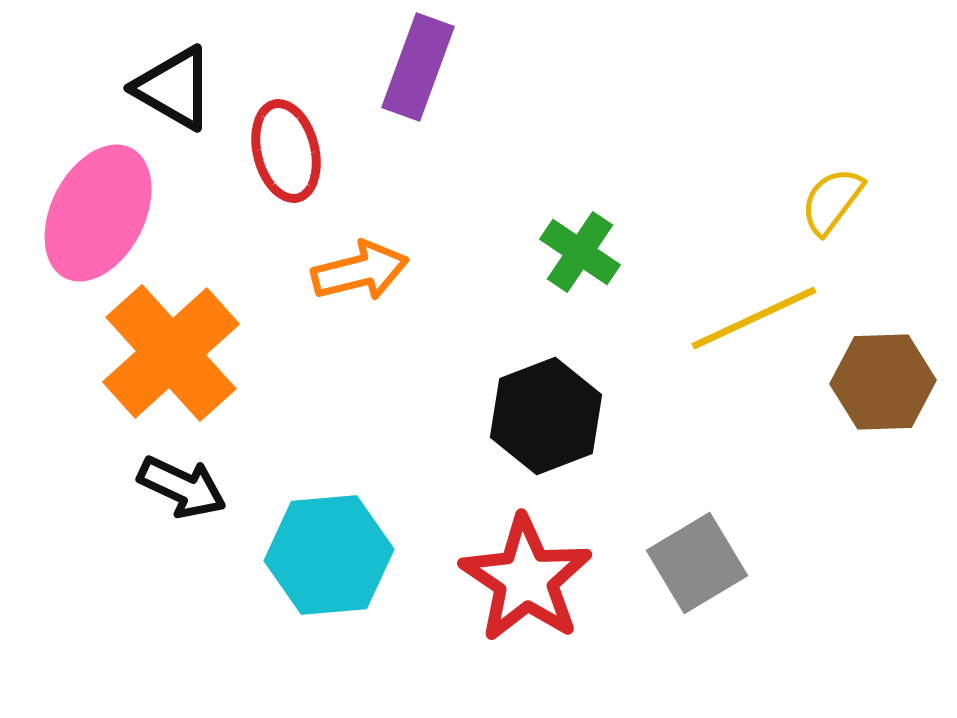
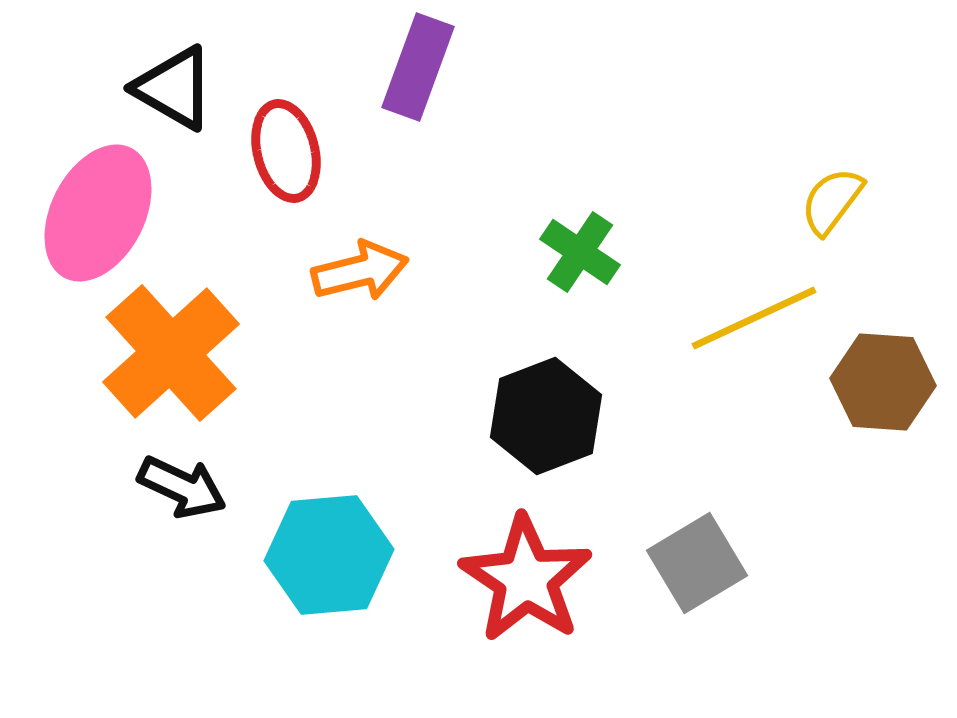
brown hexagon: rotated 6 degrees clockwise
